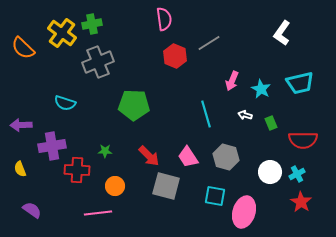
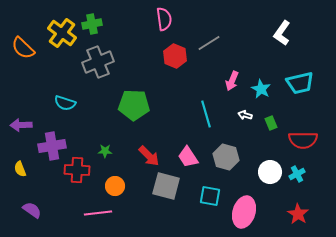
cyan square: moved 5 px left
red star: moved 3 px left, 12 px down
